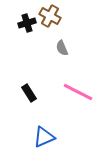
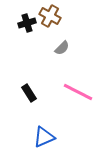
gray semicircle: rotated 112 degrees counterclockwise
